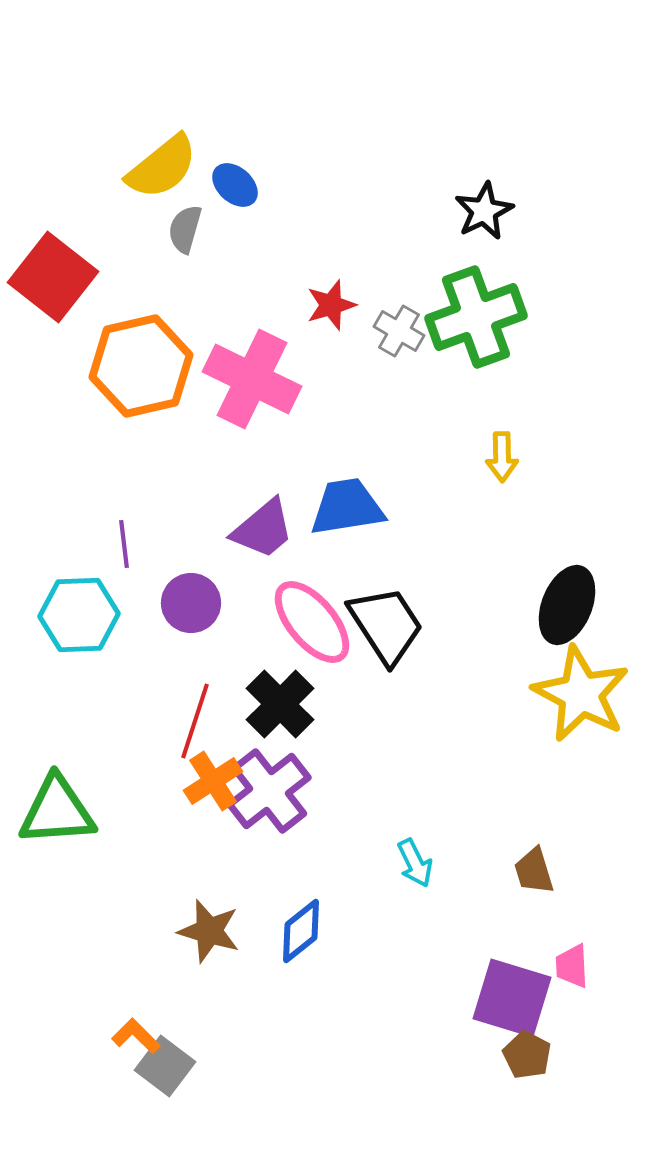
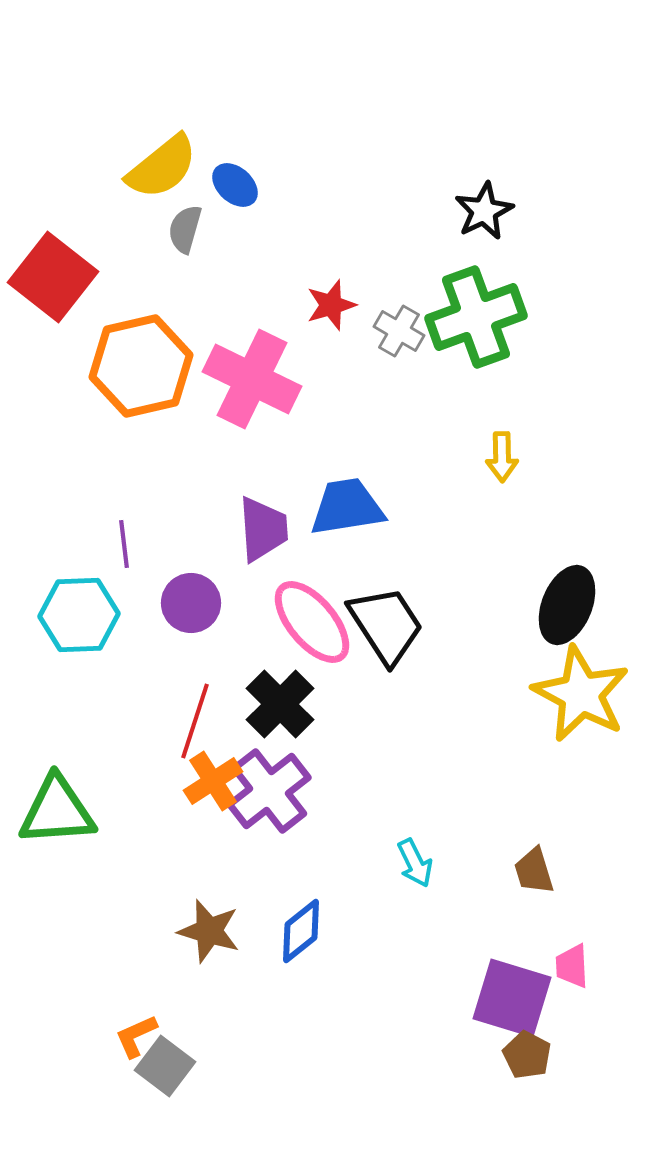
purple trapezoid: rotated 54 degrees counterclockwise
orange L-shape: rotated 69 degrees counterclockwise
